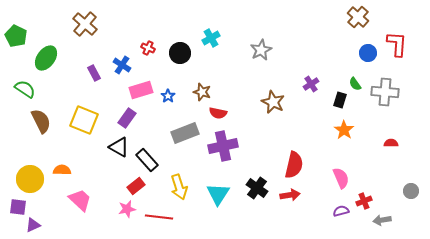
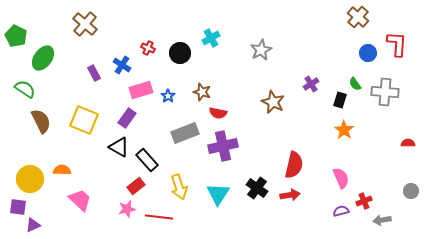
green ellipse at (46, 58): moved 3 px left
red semicircle at (391, 143): moved 17 px right
